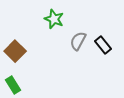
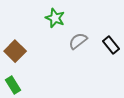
green star: moved 1 px right, 1 px up
gray semicircle: rotated 24 degrees clockwise
black rectangle: moved 8 px right
